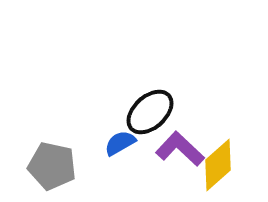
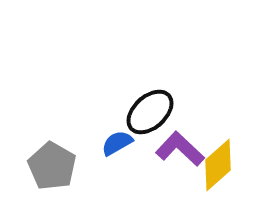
blue semicircle: moved 3 px left
gray pentagon: rotated 18 degrees clockwise
